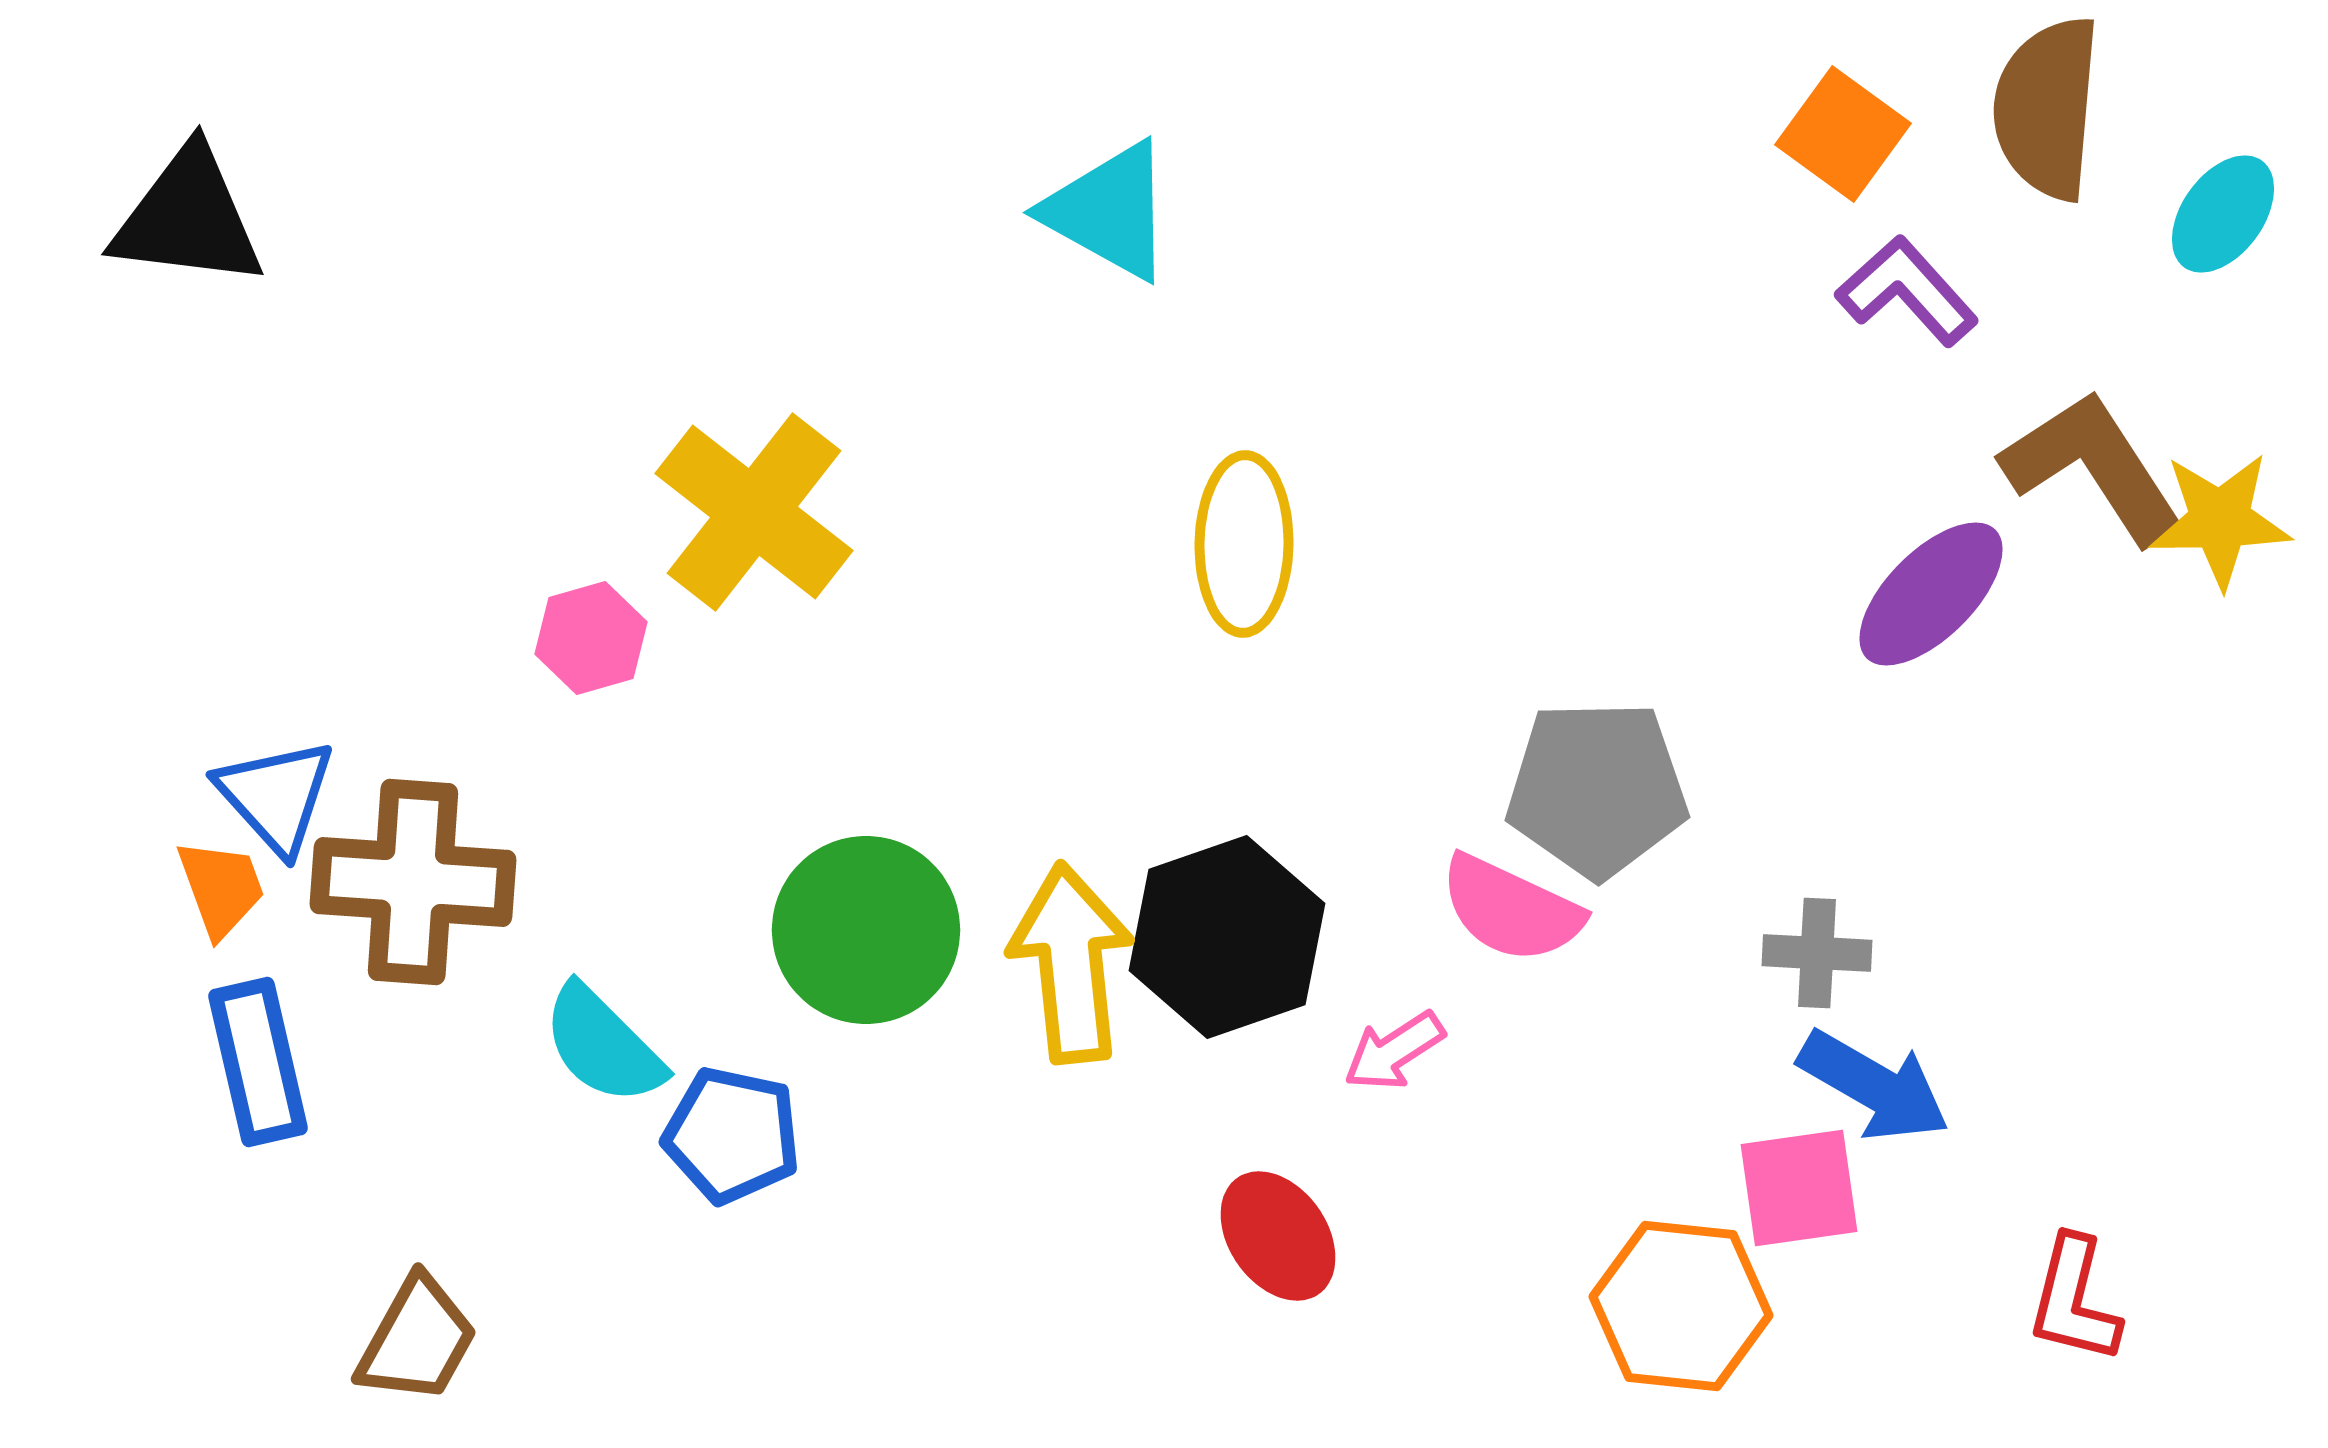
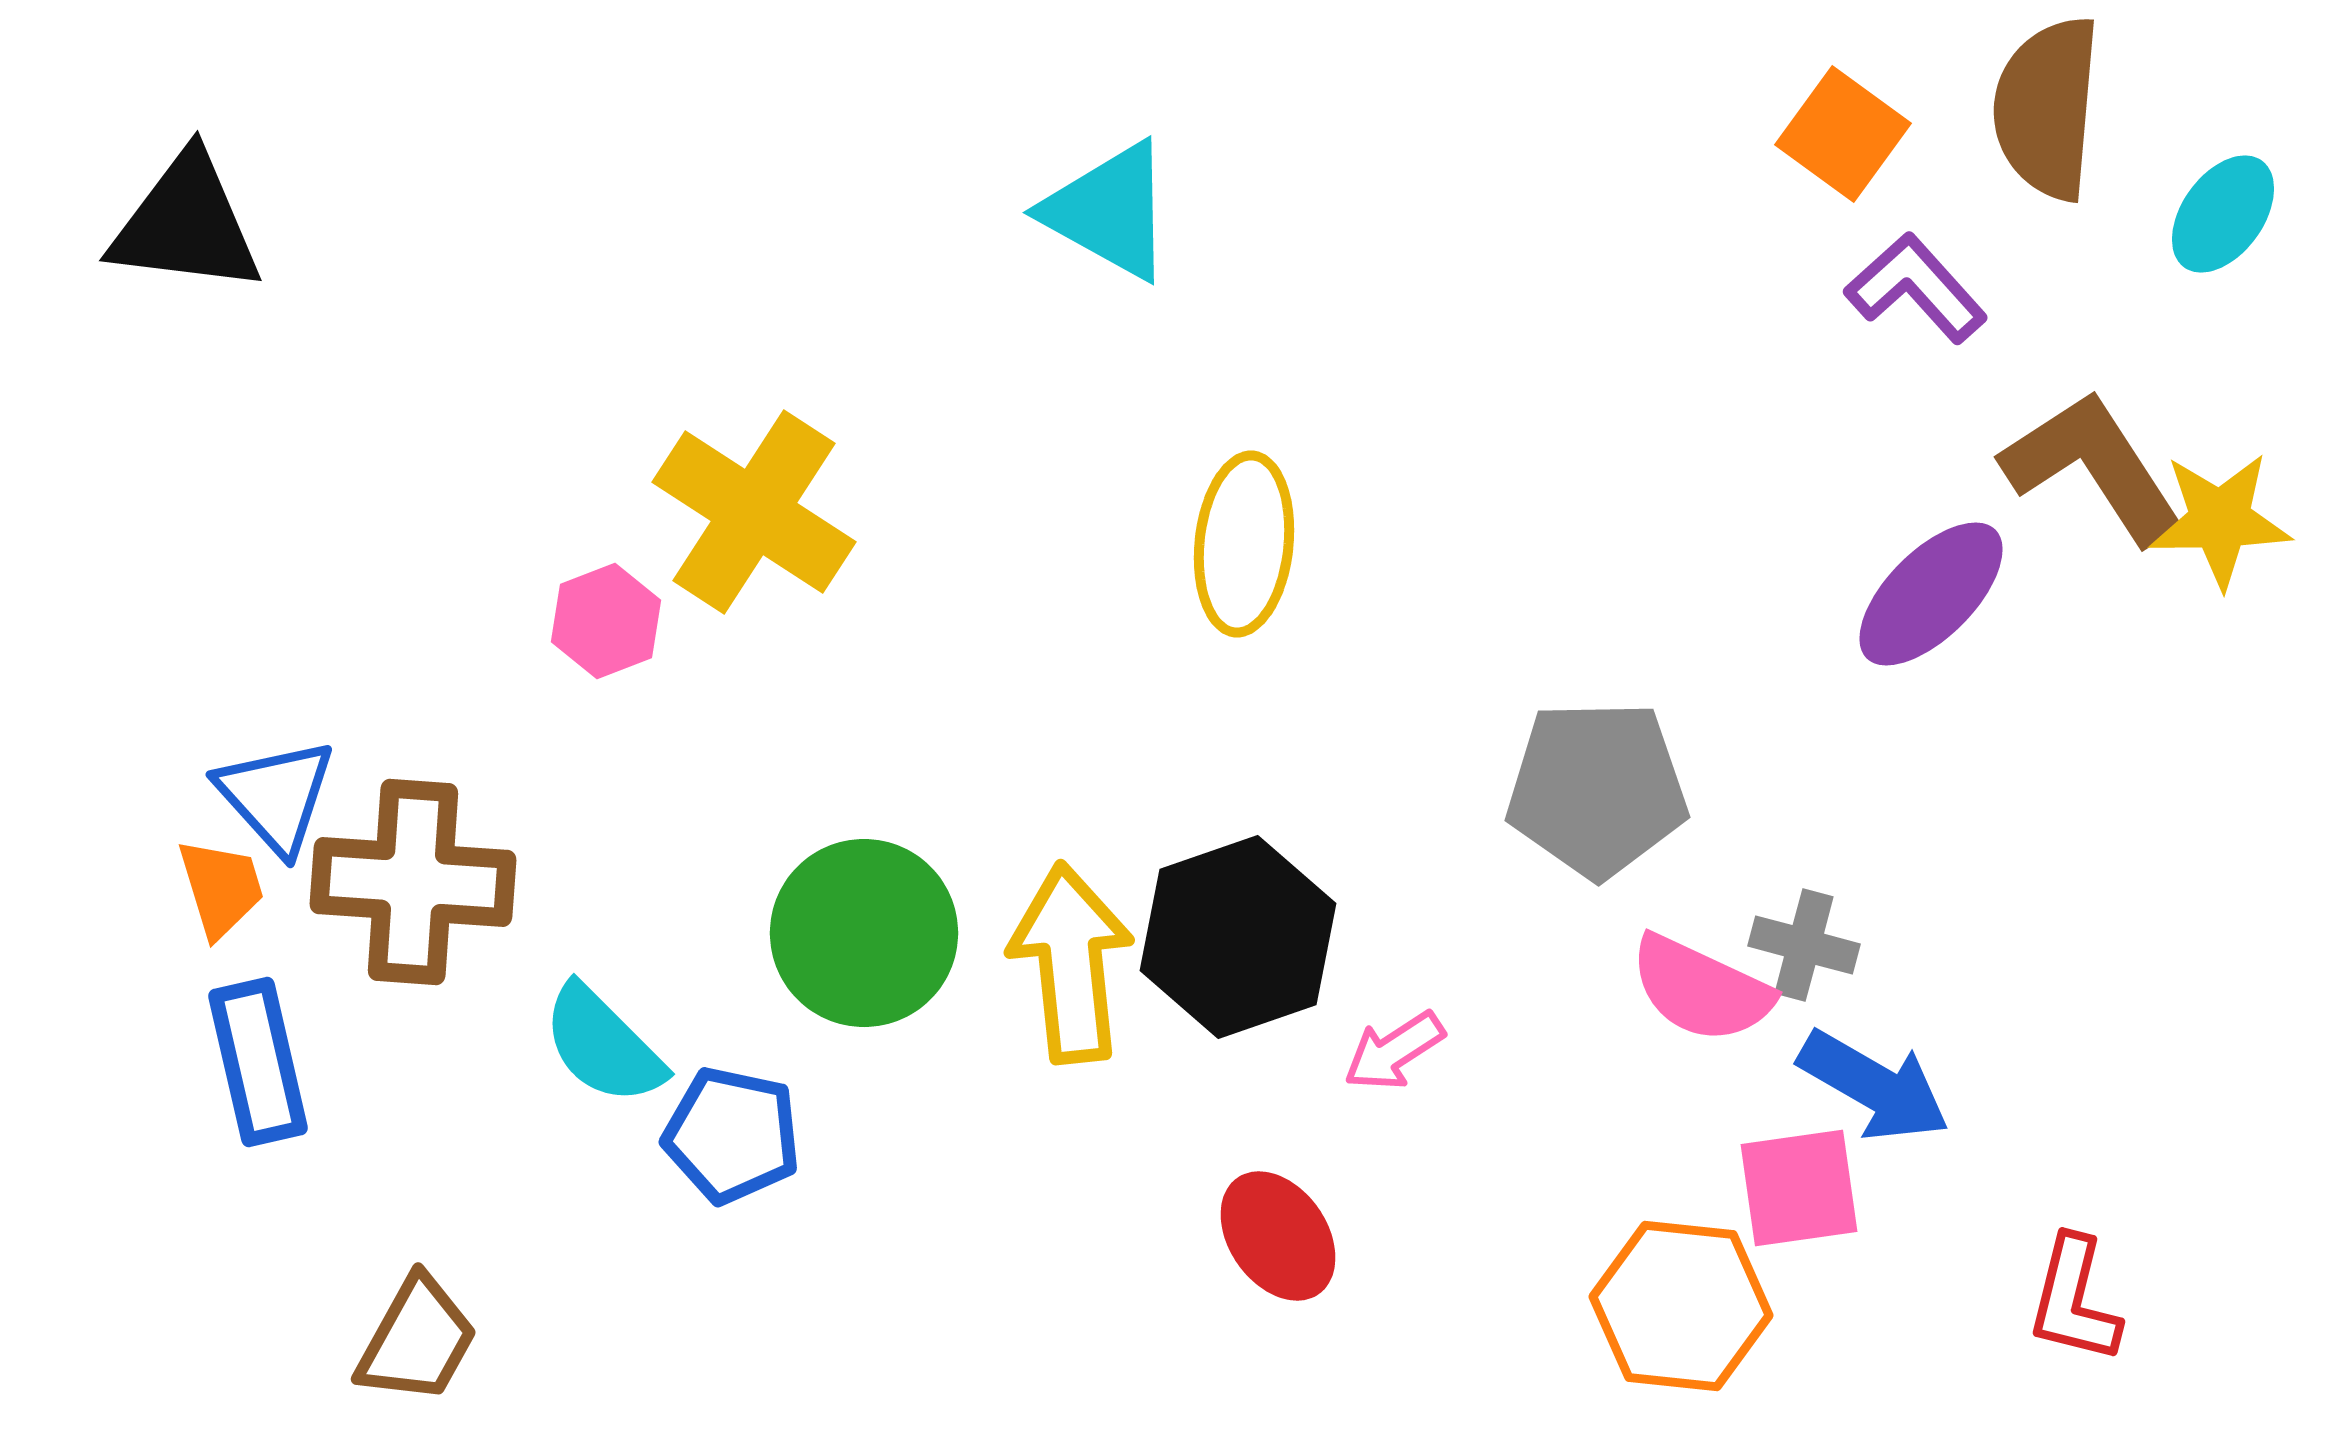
black triangle: moved 2 px left, 6 px down
purple L-shape: moved 9 px right, 3 px up
yellow cross: rotated 5 degrees counterclockwise
yellow ellipse: rotated 5 degrees clockwise
pink hexagon: moved 15 px right, 17 px up; rotated 5 degrees counterclockwise
orange trapezoid: rotated 3 degrees clockwise
pink semicircle: moved 190 px right, 80 px down
green circle: moved 2 px left, 3 px down
black hexagon: moved 11 px right
gray cross: moved 13 px left, 8 px up; rotated 12 degrees clockwise
